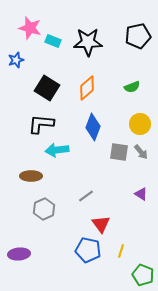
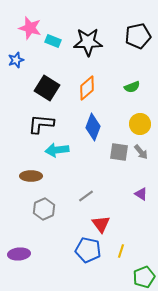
green pentagon: moved 1 px right, 2 px down; rotated 30 degrees clockwise
